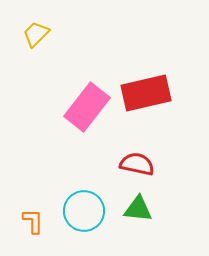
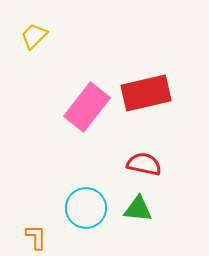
yellow trapezoid: moved 2 px left, 2 px down
red semicircle: moved 7 px right
cyan circle: moved 2 px right, 3 px up
orange L-shape: moved 3 px right, 16 px down
